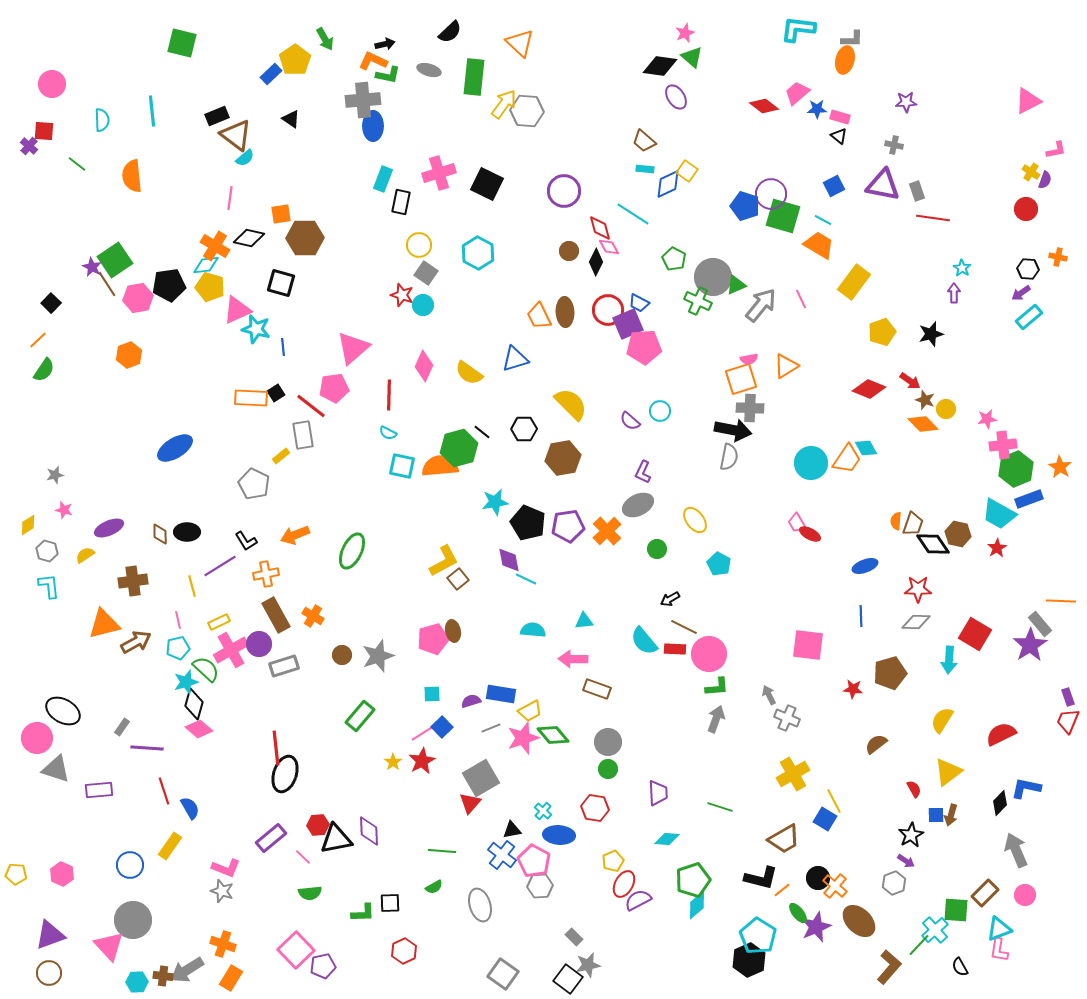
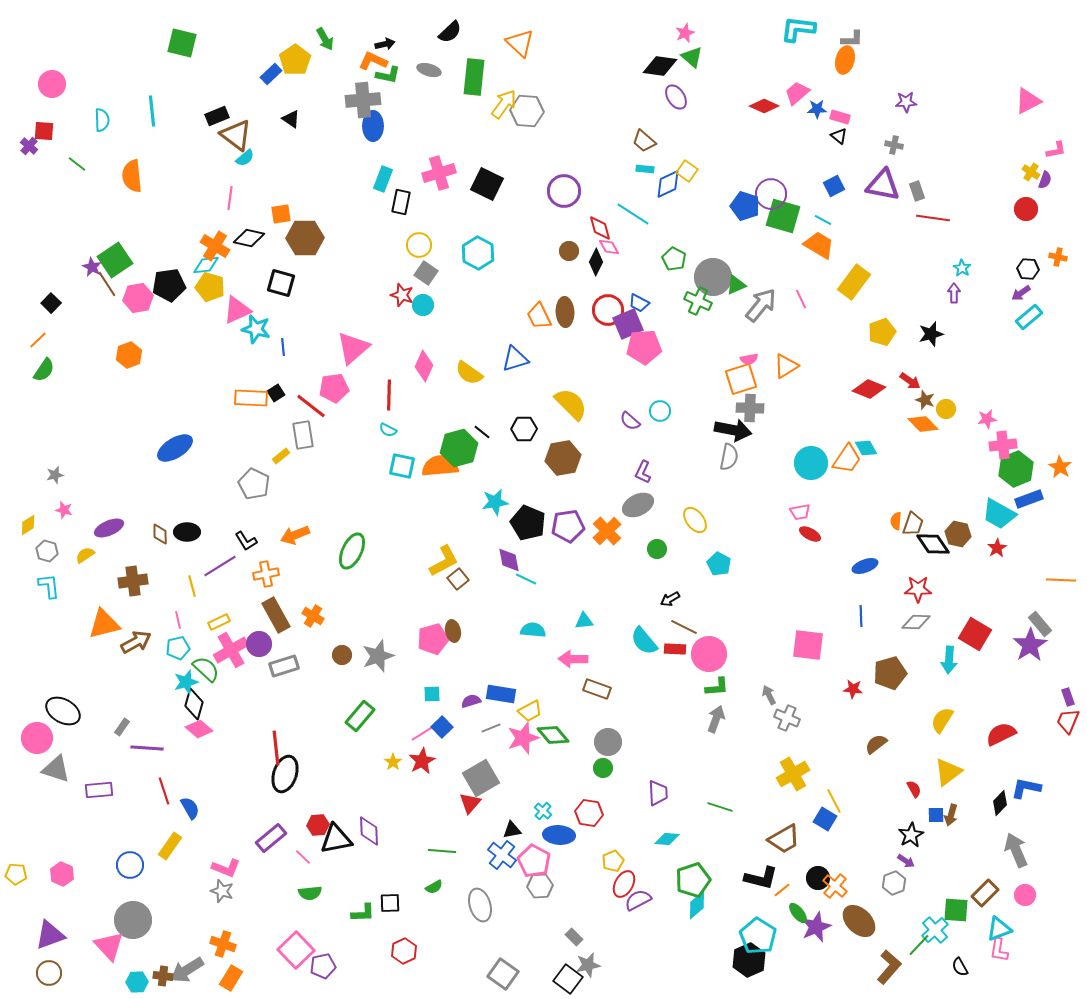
red diamond at (764, 106): rotated 12 degrees counterclockwise
cyan semicircle at (388, 433): moved 3 px up
pink trapezoid at (797, 523): moved 3 px right, 11 px up; rotated 70 degrees counterclockwise
orange line at (1061, 601): moved 21 px up
green circle at (608, 769): moved 5 px left, 1 px up
red hexagon at (595, 808): moved 6 px left, 5 px down
